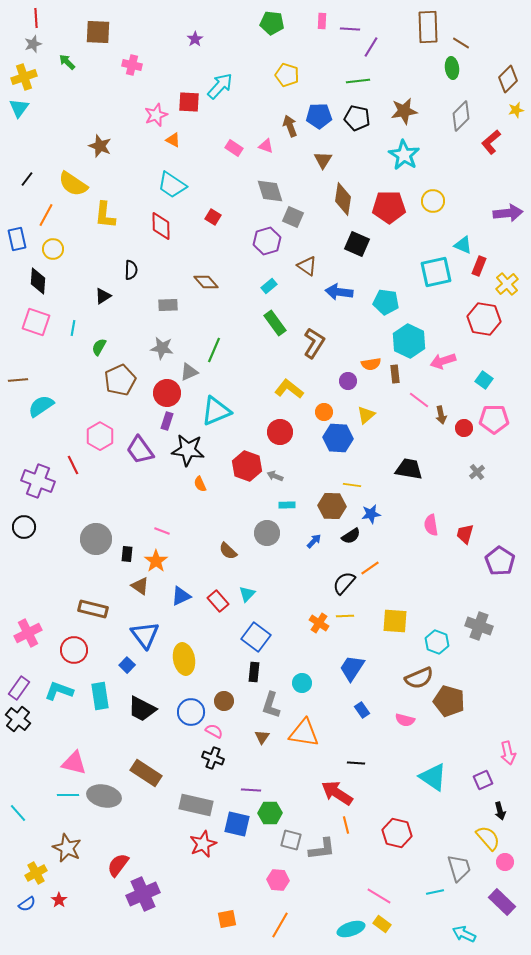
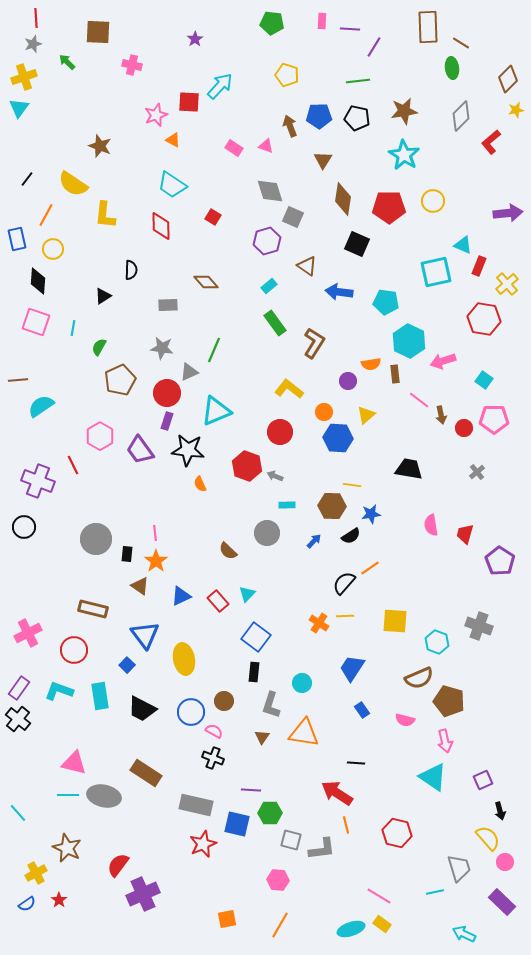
purple line at (371, 47): moved 3 px right
pink line at (162, 531): moved 7 px left, 2 px down; rotated 63 degrees clockwise
pink arrow at (508, 753): moved 63 px left, 12 px up
